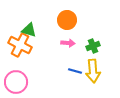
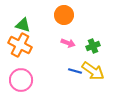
orange circle: moved 3 px left, 5 px up
green triangle: moved 6 px left, 5 px up
pink arrow: rotated 16 degrees clockwise
yellow arrow: rotated 50 degrees counterclockwise
pink circle: moved 5 px right, 2 px up
